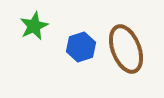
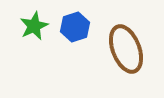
blue hexagon: moved 6 px left, 20 px up
